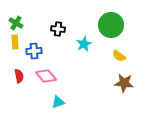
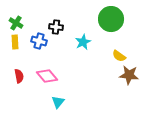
green circle: moved 6 px up
black cross: moved 2 px left, 2 px up
cyan star: moved 1 px left, 2 px up
blue cross: moved 5 px right, 10 px up; rotated 21 degrees clockwise
pink diamond: moved 1 px right
brown star: moved 5 px right, 8 px up
cyan triangle: rotated 32 degrees counterclockwise
